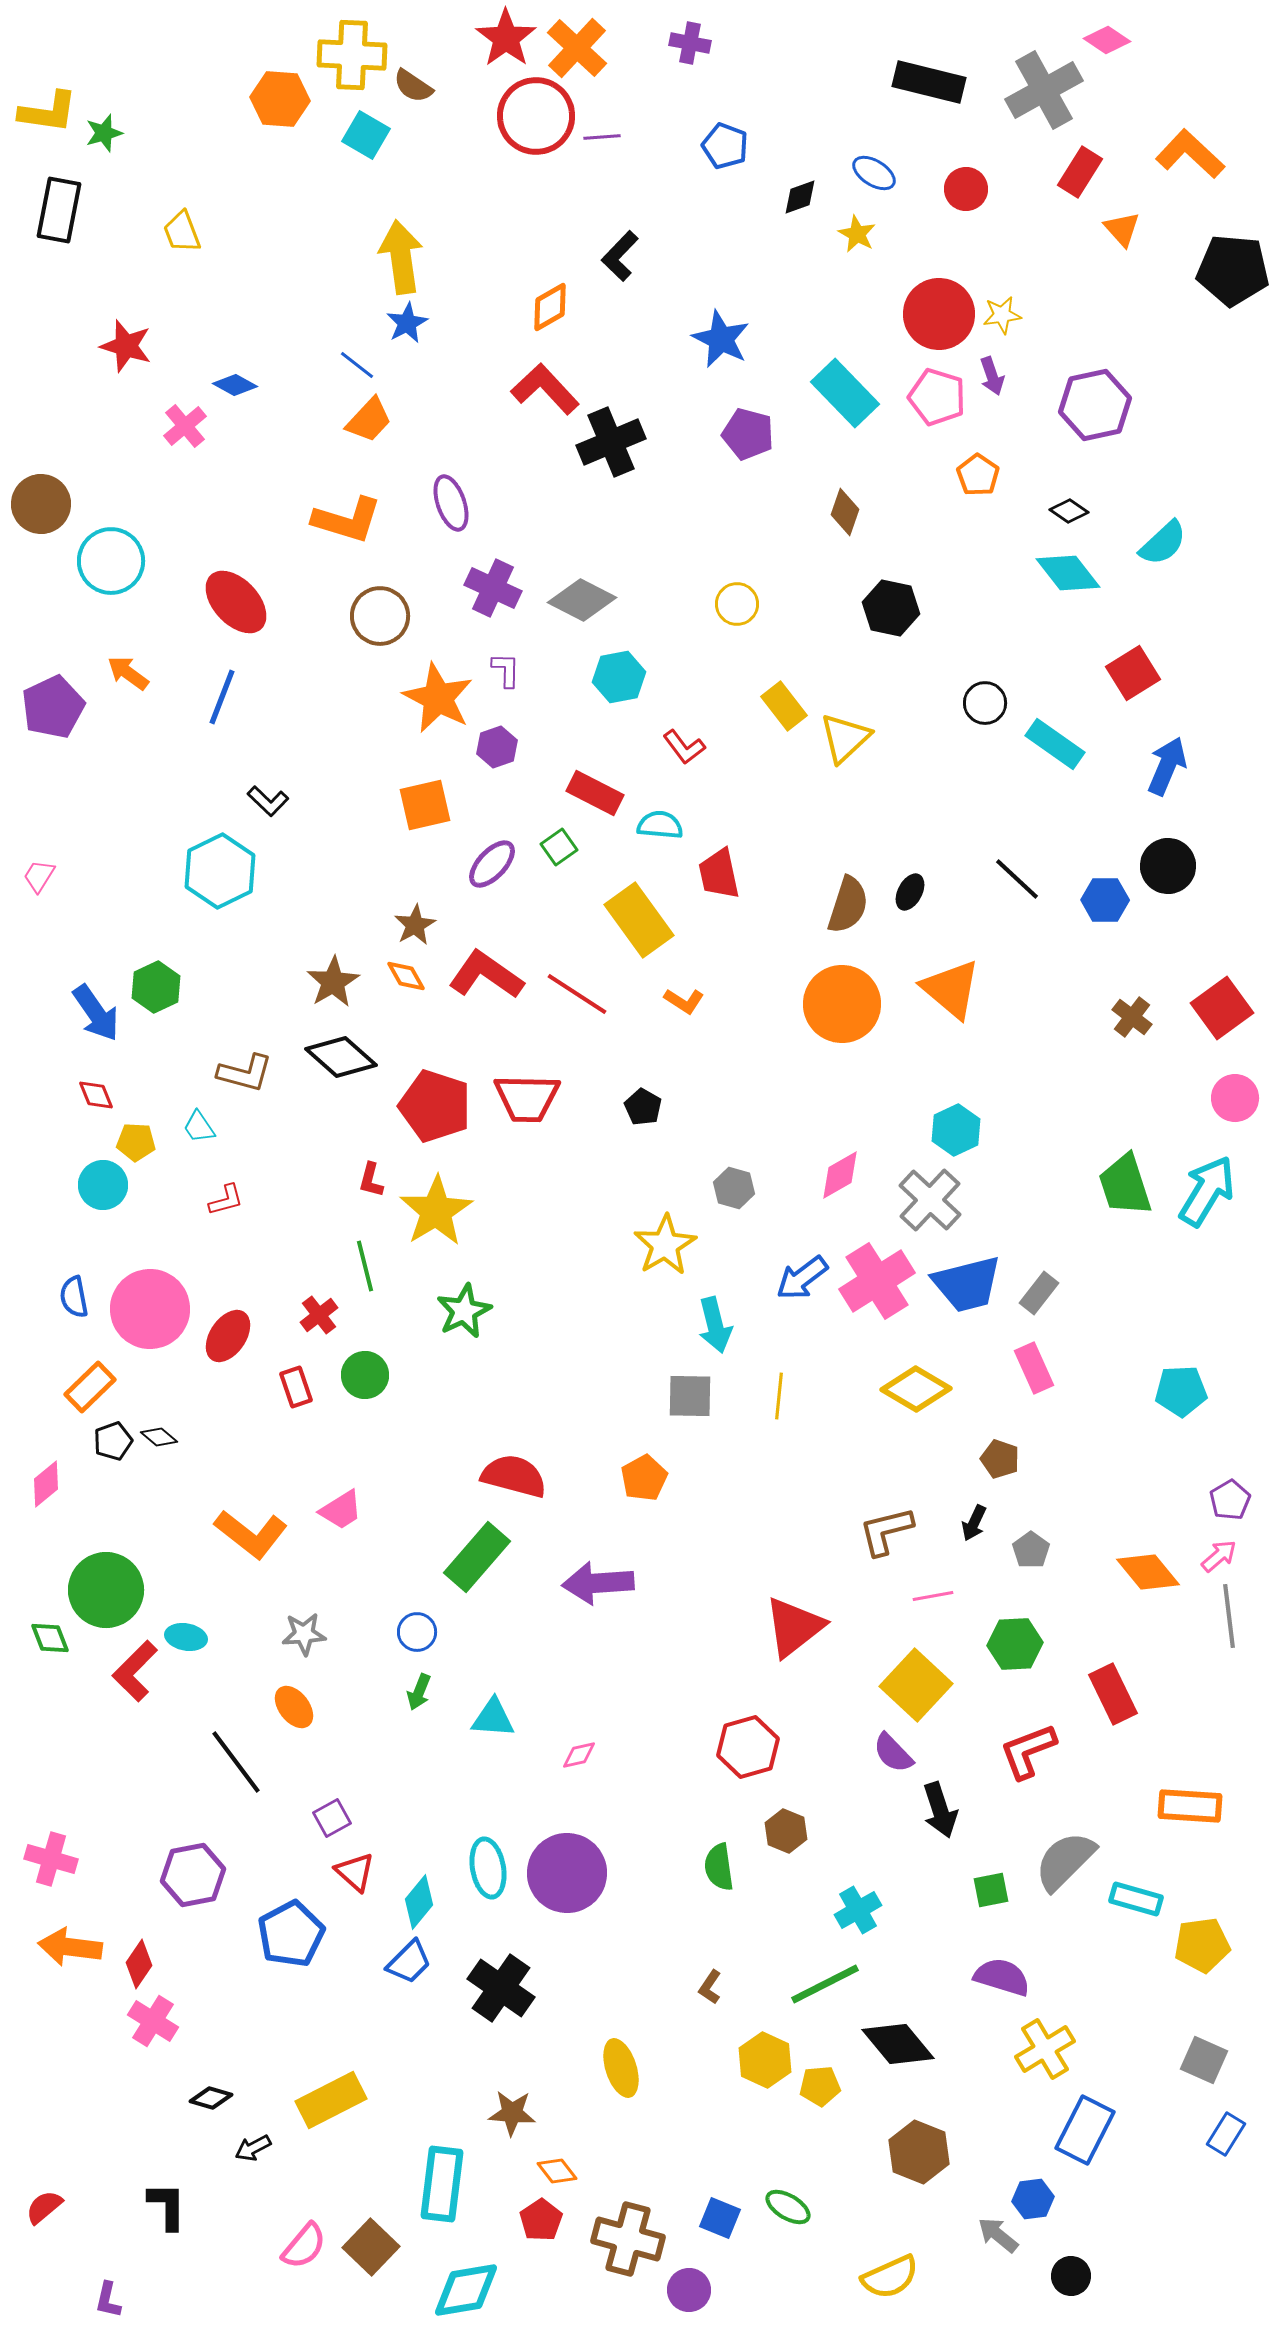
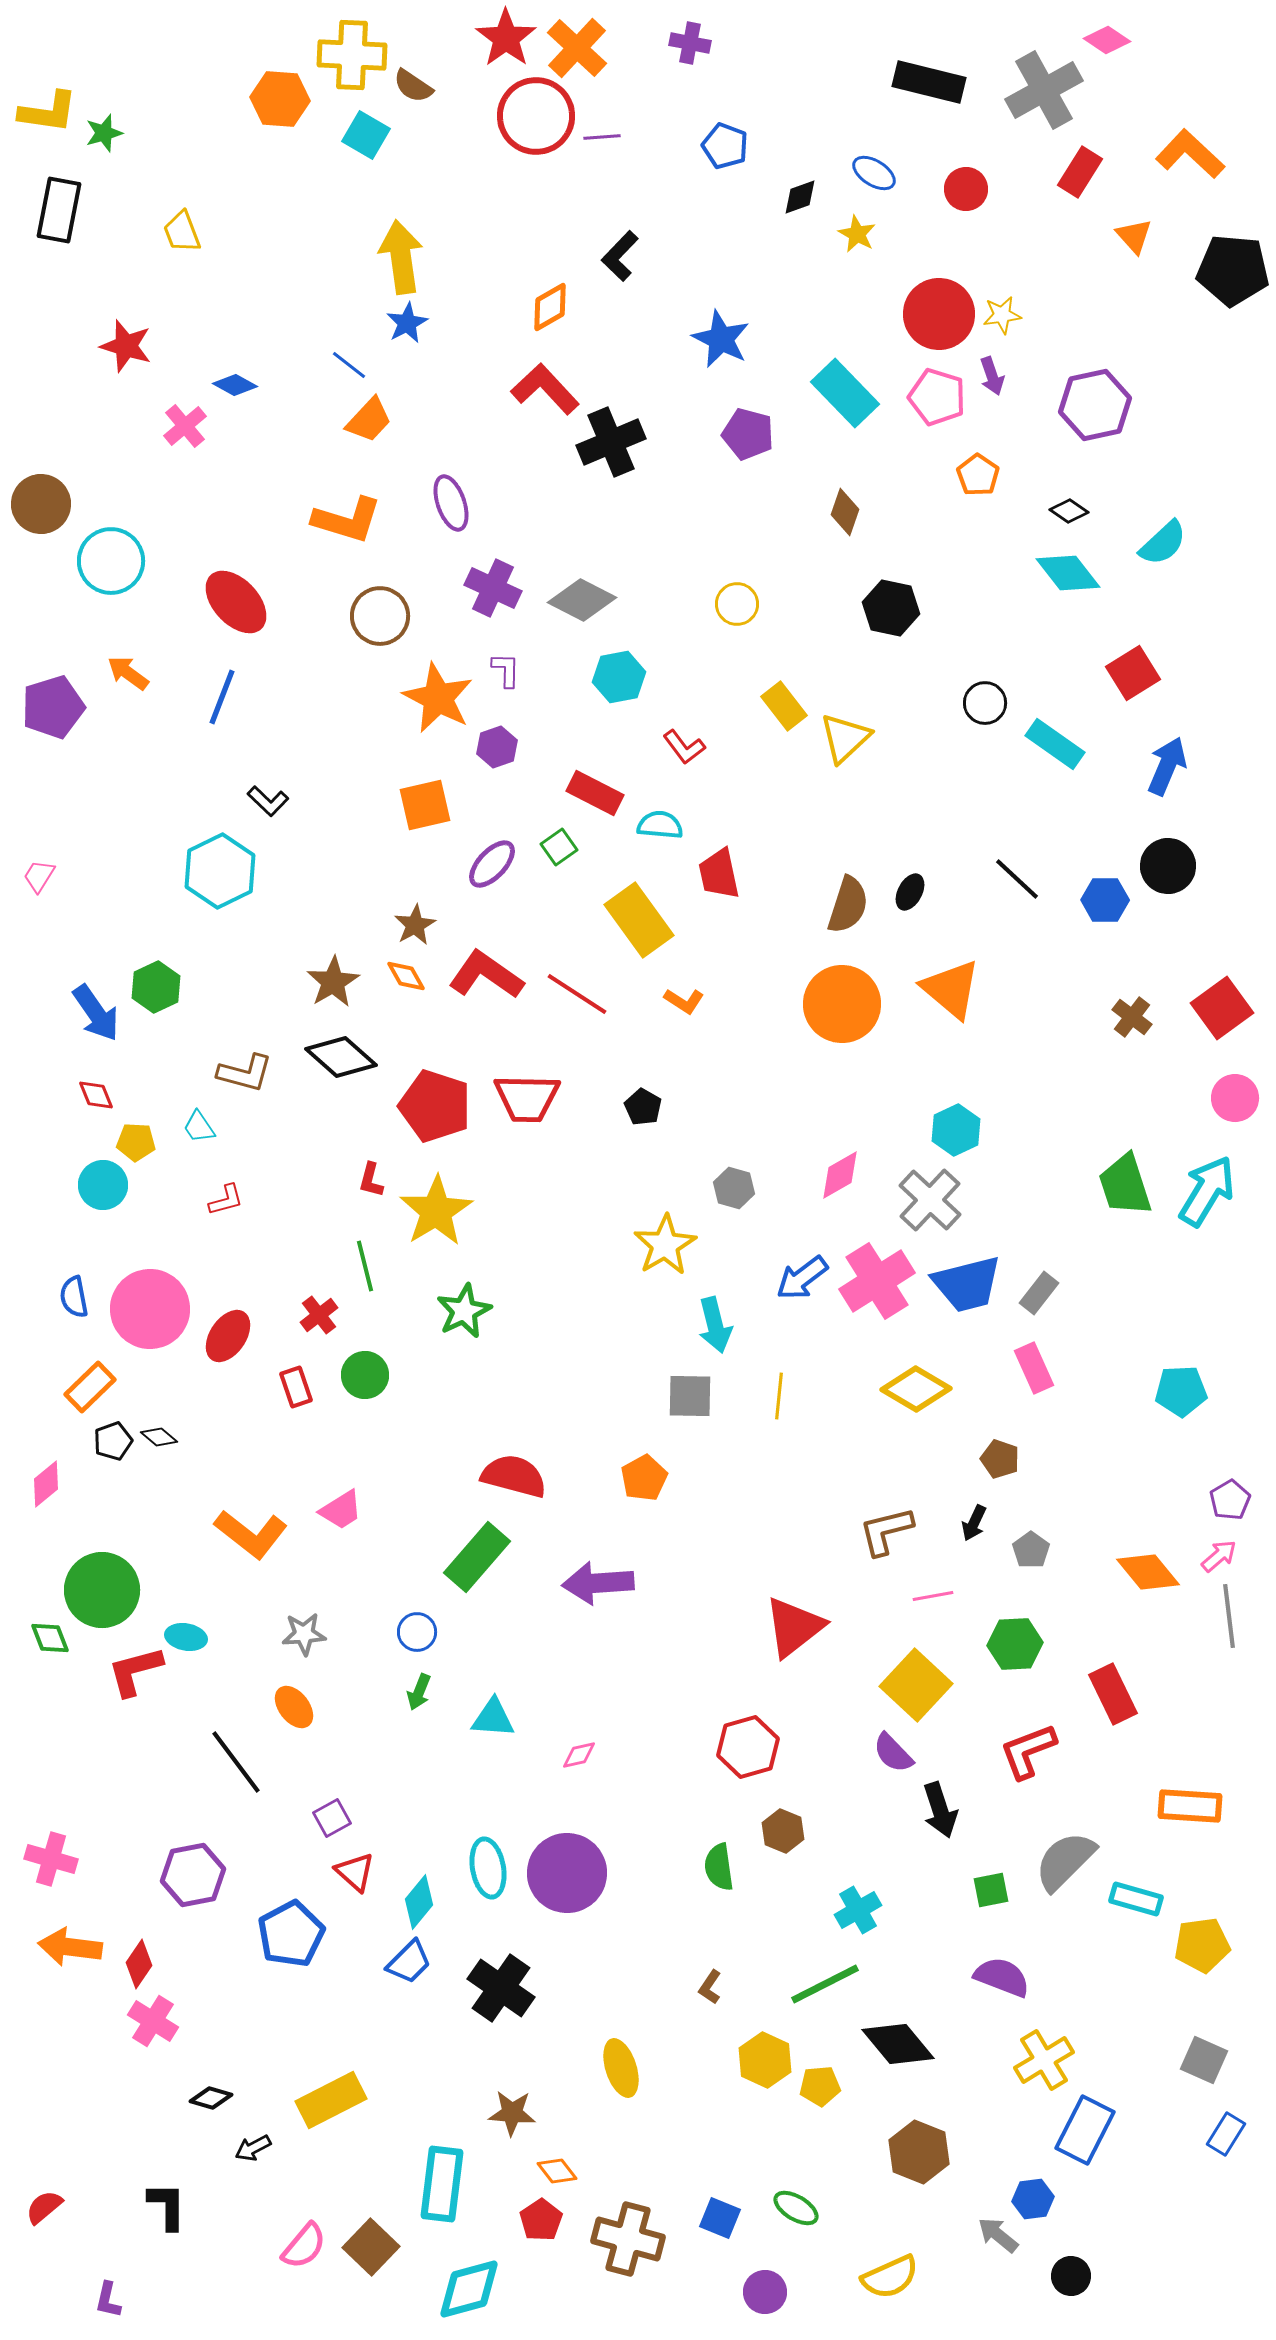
orange triangle at (1122, 229): moved 12 px right, 7 px down
blue line at (357, 365): moved 8 px left
purple pentagon at (53, 707): rotated 8 degrees clockwise
green circle at (106, 1590): moved 4 px left
red L-shape at (135, 1671): rotated 30 degrees clockwise
brown hexagon at (786, 1831): moved 3 px left
purple semicircle at (1002, 1977): rotated 4 degrees clockwise
yellow cross at (1045, 2049): moved 1 px left, 11 px down
green ellipse at (788, 2207): moved 8 px right, 1 px down
cyan diamond at (466, 2290): moved 3 px right, 1 px up; rotated 6 degrees counterclockwise
purple circle at (689, 2290): moved 76 px right, 2 px down
